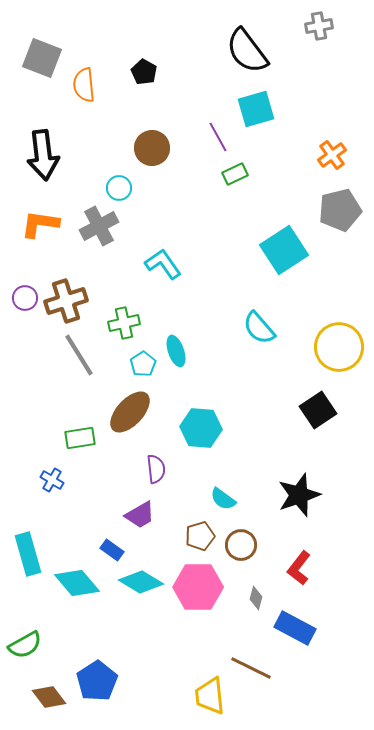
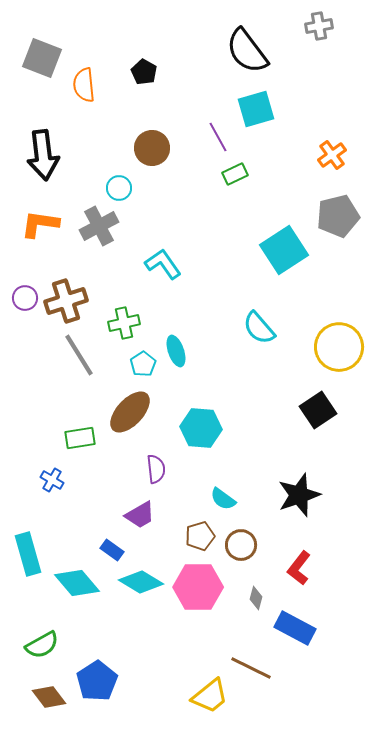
gray pentagon at (340, 210): moved 2 px left, 6 px down
green semicircle at (25, 645): moved 17 px right
yellow trapezoid at (210, 696): rotated 123 degrees counterclockwise
